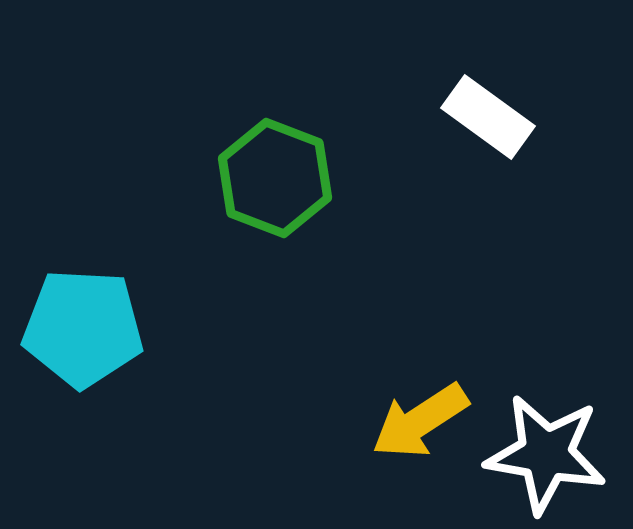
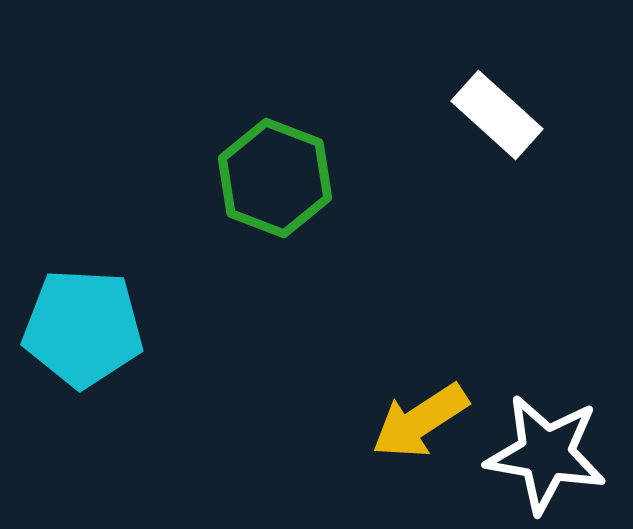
white rectangle: moved 9 px right, 2 px up; rotated 6 degrees clockwise
